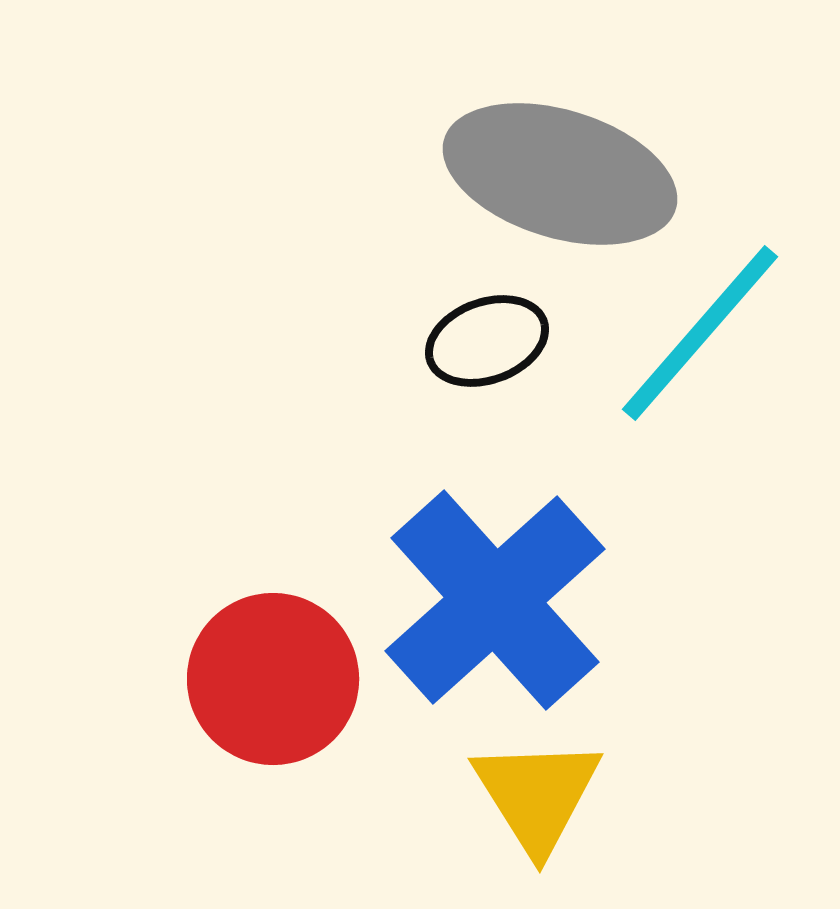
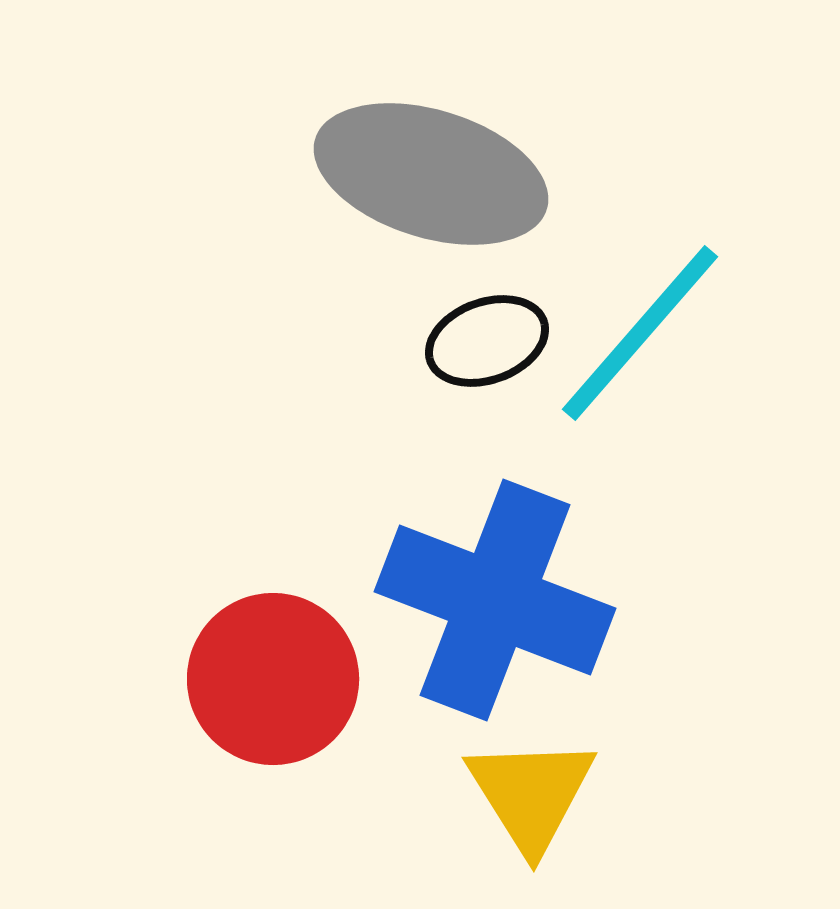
gray ellipse: moved 129 px left
cyan line: moved 60 px left
blue cross: rotated 27 degrees counterclockwise
yellow triangle: moved 6 px left, 1 px up
